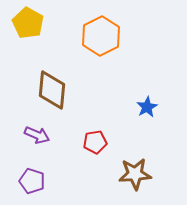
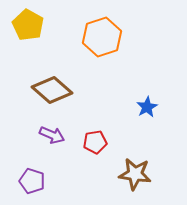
yellow pentagon: moved 2 px down
orange hexagon: moved 1 px right, 1 px down; rotated 9 degrees clockwise
brown diamond: rotated 54 degrees counterclockwise
purple arrow: moved 15 px right
brown star: rotated 12 degrees clockwise
